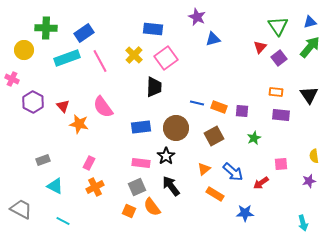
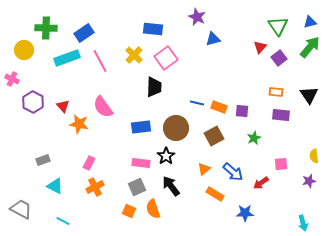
orange semicircle at (152, 207): moved 1 px right, 2 px down; rotated 18 degrees clockwise
